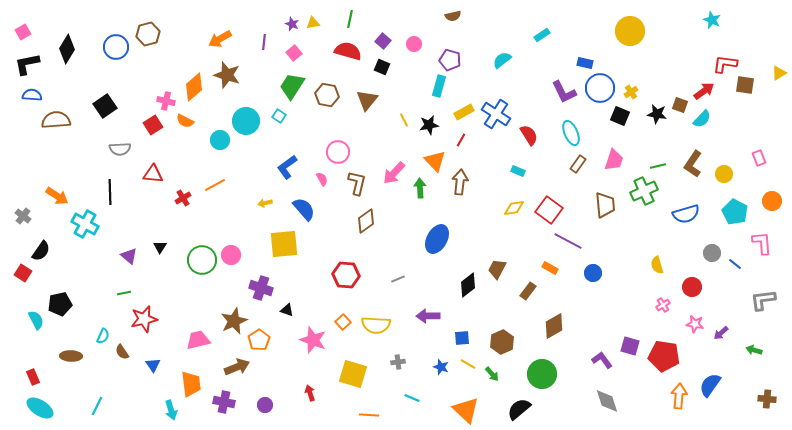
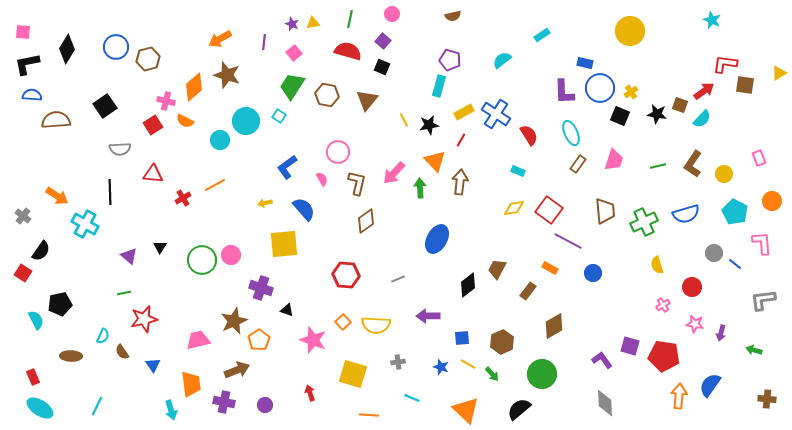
pink square at (23, 32): rotated 35 degrees clockwise
brown hexagon at (148, 34): moved 25 px down
pink circle at (414, 44): moved 22 px left, 30 px up
purple L-shape at (564, 92): rotated 24 degrees clockwise
green cross at (644, 191): moved 31 px down
brown trapezoid at (605, 205): moved 6 px down
gray circle at (712, 253): moved 2 px right
purple arrow at (721, 333): rotated 35 degrees counterclockwise
brown arrow at (237, 367): moved 3 px down
gray diamond at (607, 401): moved 2 px left, 2 px down; rotated 16 degrees clockwise
